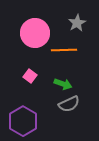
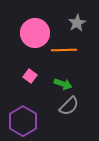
gray semicircle: moved 2 px down; rotated 20 degrees counterclockwise
